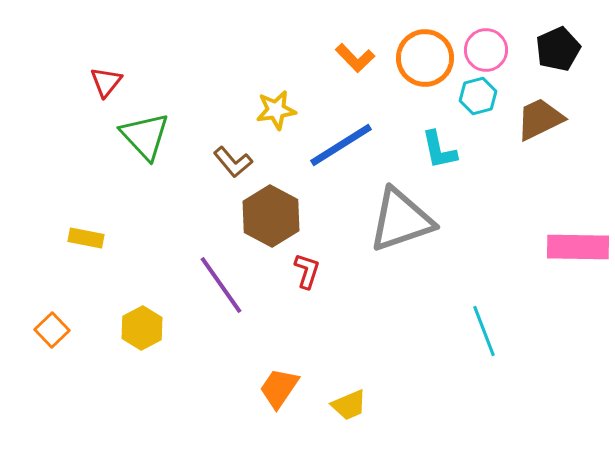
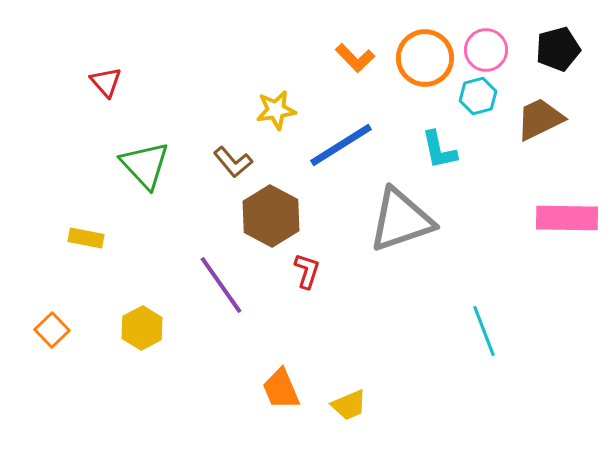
black pentagon: rotated 9 degrees clockwise
red triangle: rotated 20 degrees counterclockwise
green triangle: moved 29 px down
pink rectangle: moved 11 px left, 29 px up
orange trapezoid: moved 2 px right, 1 px down; rotated 57 degrees counterclockwise
